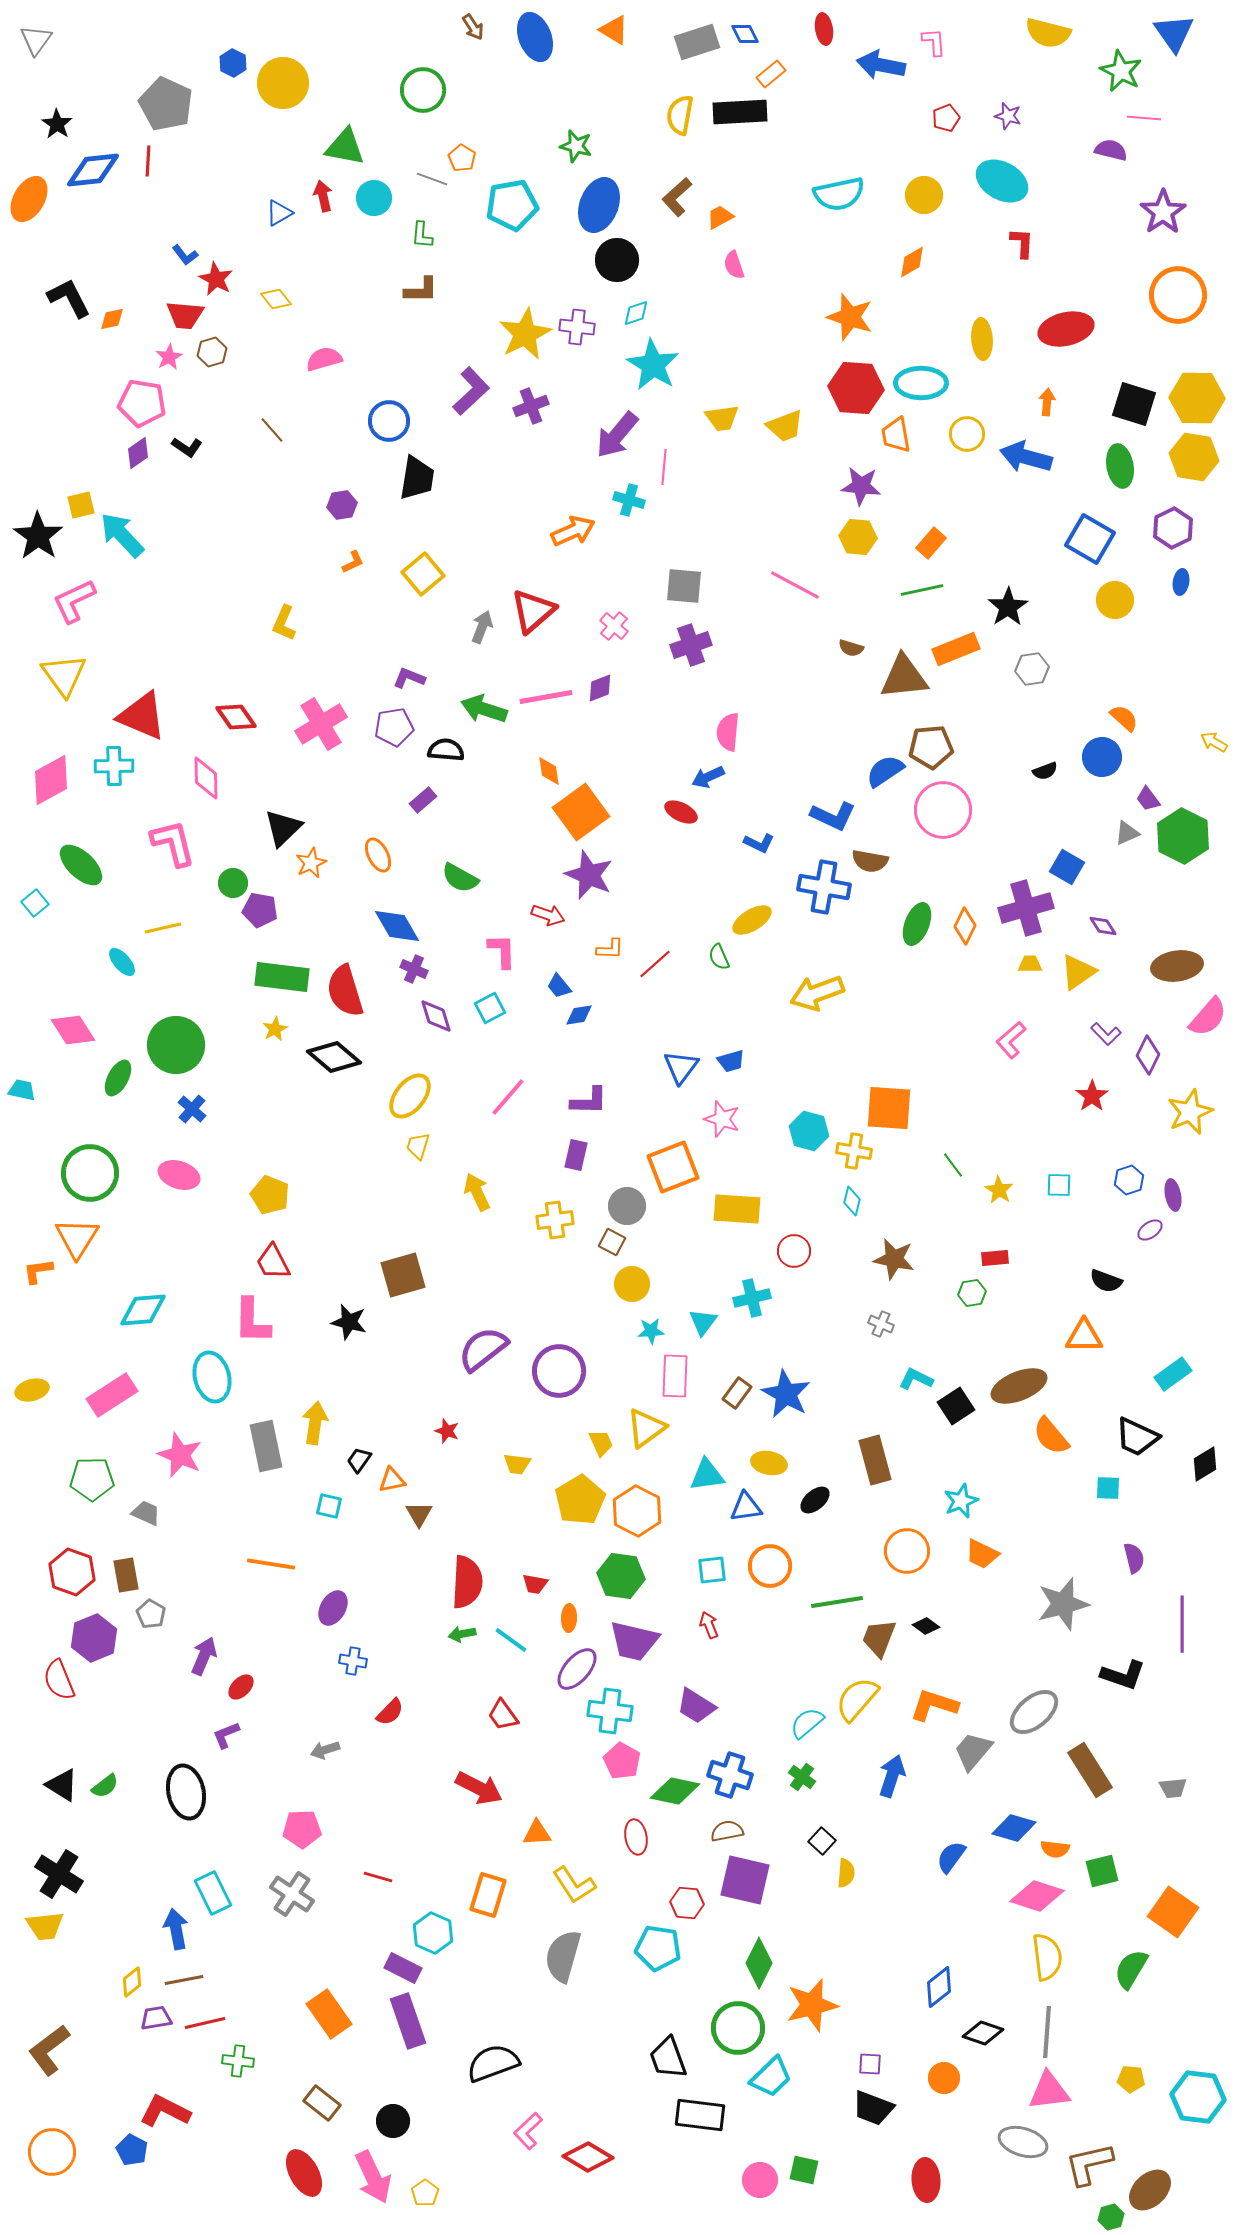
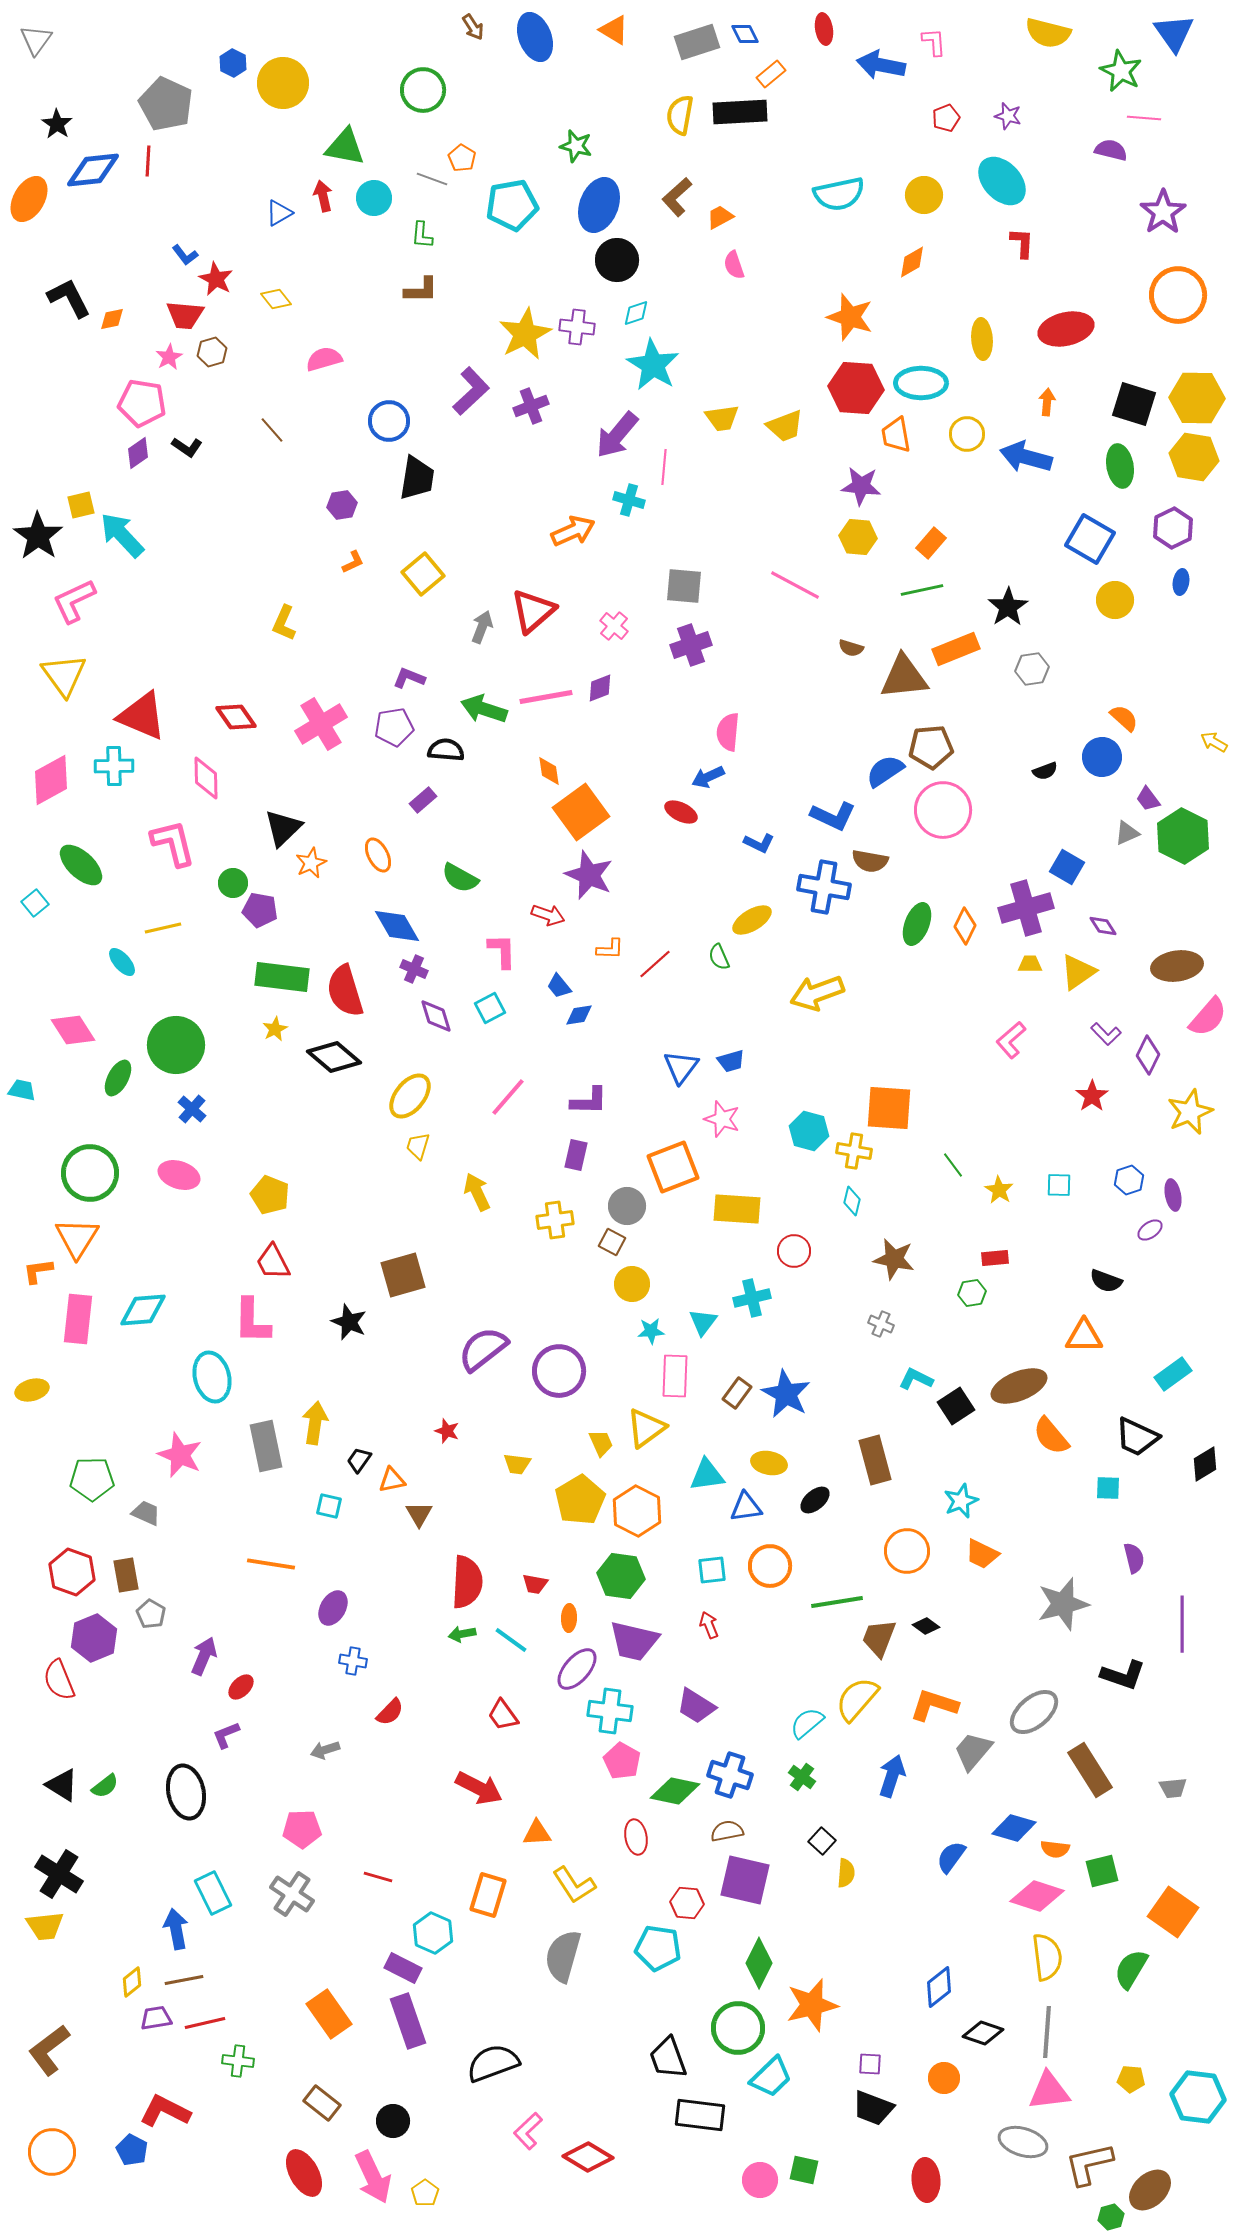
cyan ellipse at (1002, 181): rotated 18 degrees clockwise
black star at (349, 1322): rotated 9 degrees clockwise
pink rectangle at (112, 1395): moved 34 px left, 76 px up; rotated 51 degrees counterclockwise
